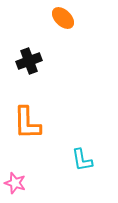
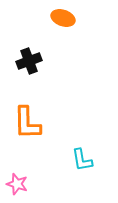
orange ellipse: rotated 25 degrees counterclockwise
pink star: moved 2 px right, 1 px down
